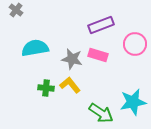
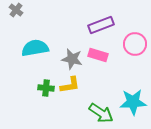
yellow L-shape: rotated 120 degrees clockwise
cyan star: rotated 8 degrees clockwise
